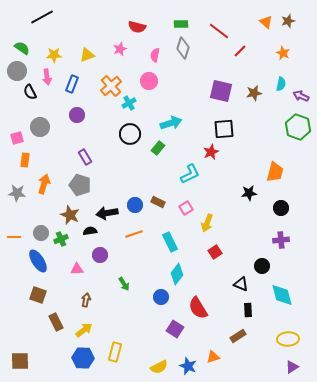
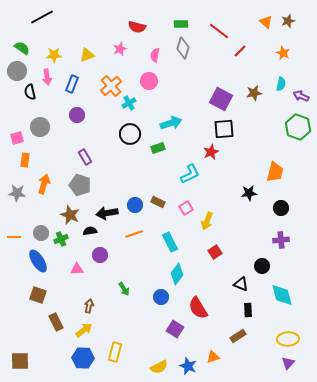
purple square at (221, 91): moved 8 px down; rotated 15 degrees clockwise
black semicircle at (30, 92): rotated 14 degrees clockwise
green rectangle at (158, 148): rotated 32 degrees clockwise
yellow arrow at (207, 223): moved 2 px up
green arrow at (124, 284): moved 5 px down
brown arrow at (86, 300): moved 3 px right, 6 px down
purple triangle at (292, 367): moved 4 px left, 4 px up; rotated 16 degrees counterclockwise
